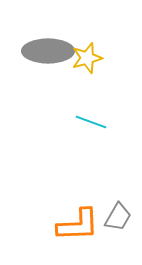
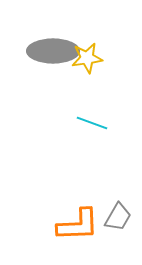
gray ellipse: moved 5 px right
yellow star: rotated 8 degrees clockwise
cyan line: moved 1 px right, 1 px down
